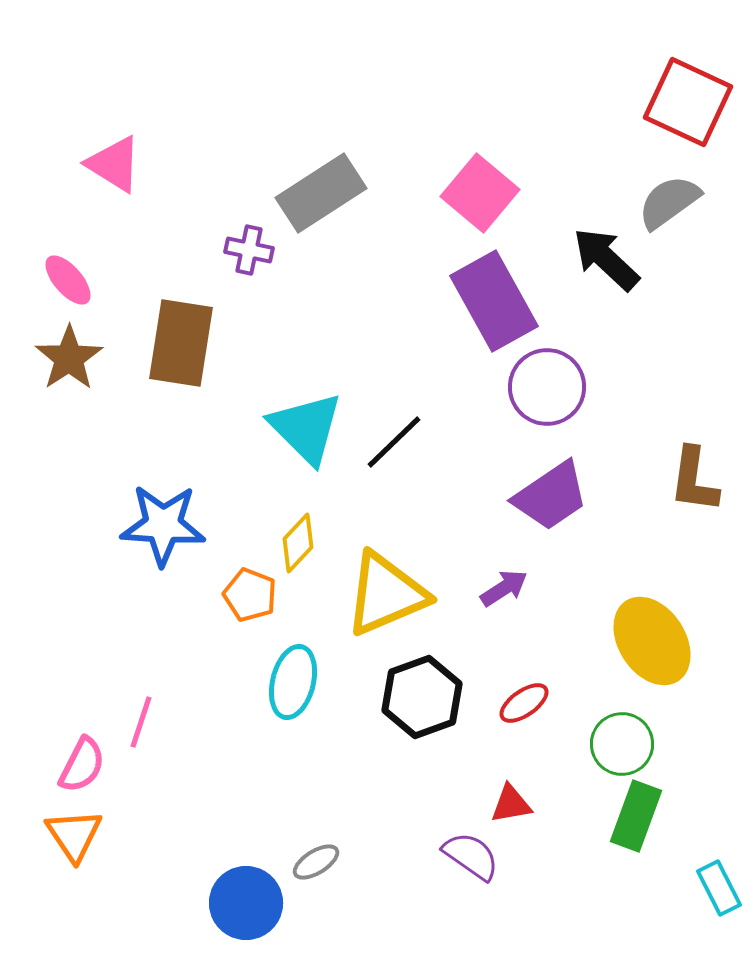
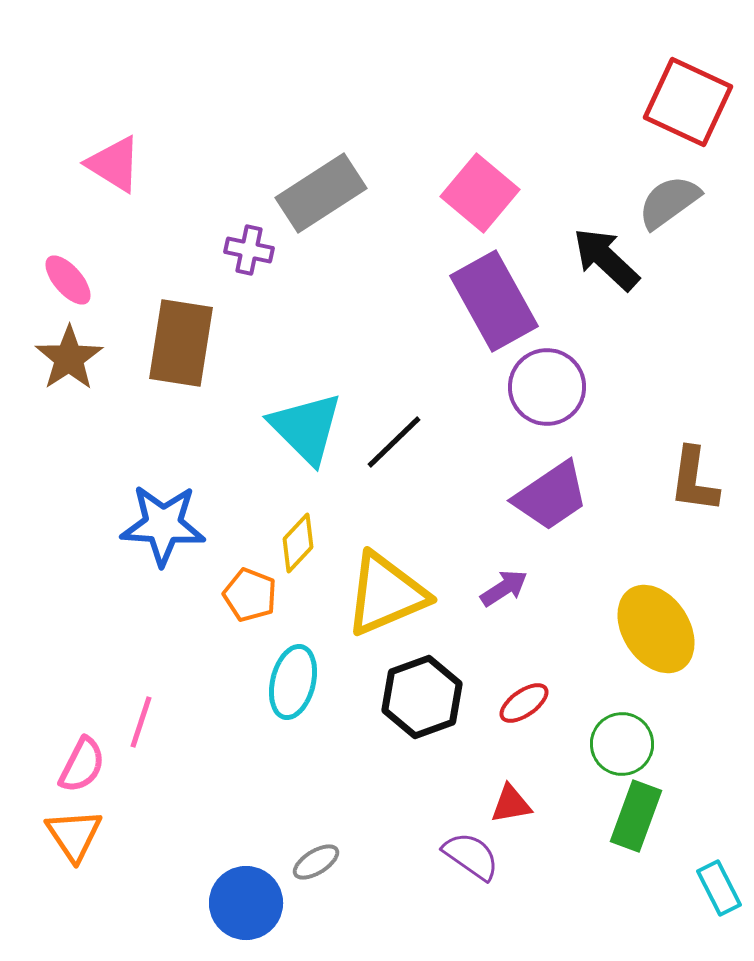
yellow ellipse: moved 4 px right, 12 px up
